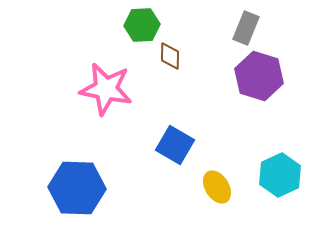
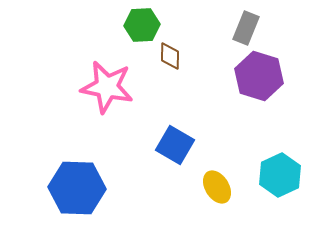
pink star: moved 1 px right, 2 px up
